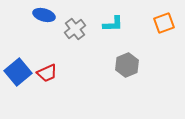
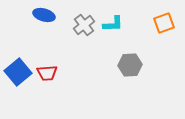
gray cross: moved 9 px right, 4 px up
gray hexagon: moved 3 px right; rotated 20 degrees clockwise
red trapezoid: rotated 20 degrees clockwise
